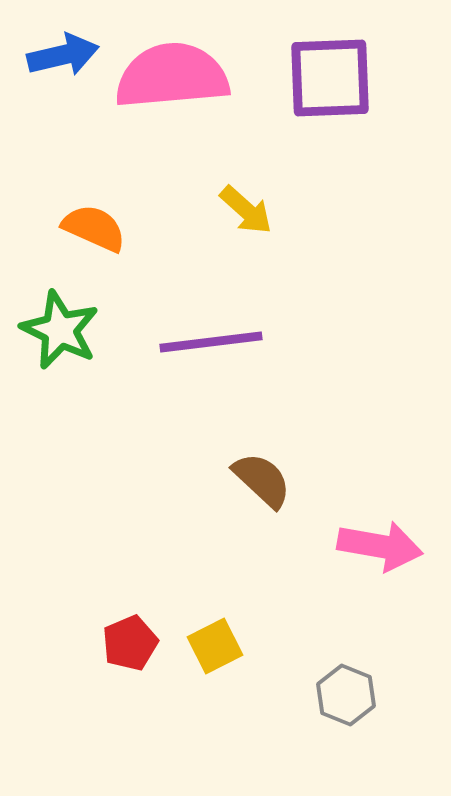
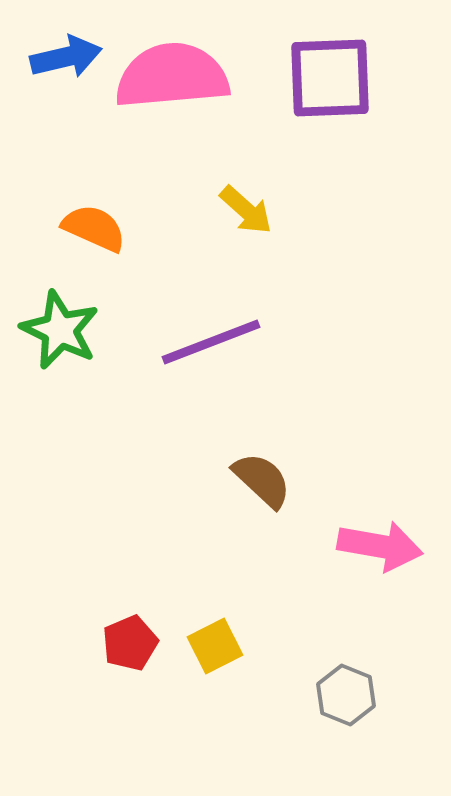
blue arrow: moved 3 px right, 2 px down
purple line: rotated 14 degrees counterclockwise
